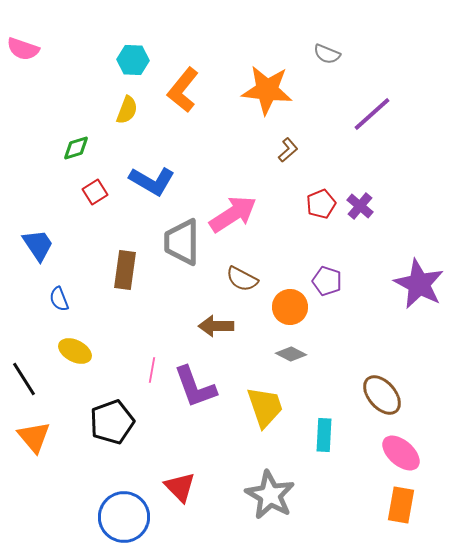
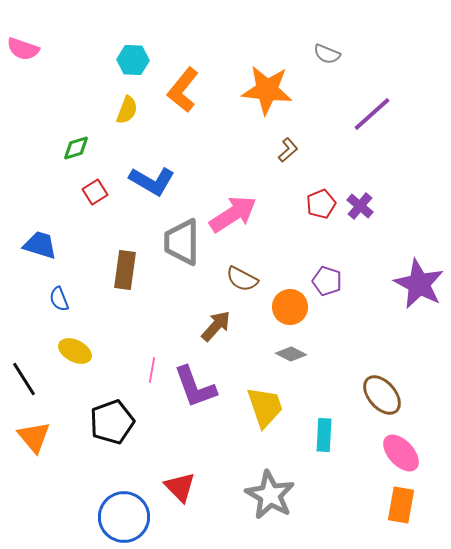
blue trapezoid: moved 2 px right; rotated 39 degrees counterclockwise
brown arrow: rotated 132 degrees clockwise
pink ellipse: rotated 6 degrees clockwise
